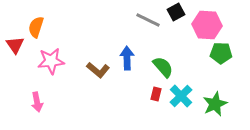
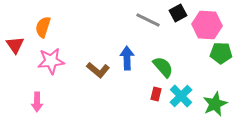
black square: moved 2 px right, 1 px down
orange semicircle: moved 7 px right
pink arrow: rotated 12 degrees clockwise
